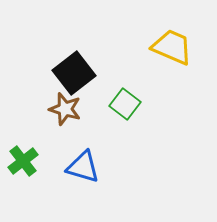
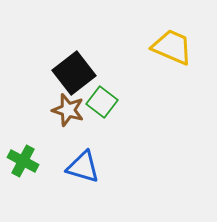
green square: moved 23 px left, 2 px up
brown star: moved 3 px right, 1 px down
green cross: rotated 24 degrees counterclockwise
